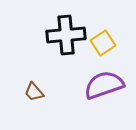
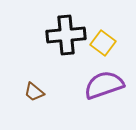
yellow square: rotated 20 degrees counterclockwise
brown trapezoid: rotated 10 degrees counterclockwise
